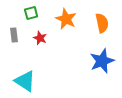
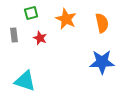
blue star: moved 1 px down; rotated 20 degrees clockwise
cyan triangle: rotated 15 degrees counterclockwise
